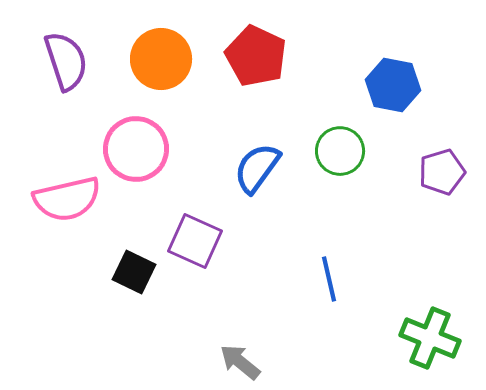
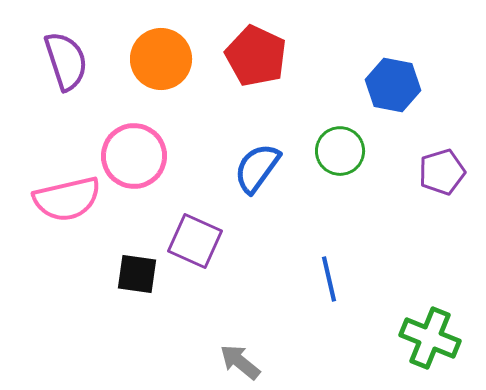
pink circle: moved 2 px left, 7 px down
black square: moved 3 px right, 2 px down; rotated 18 degrees counterclockwise
